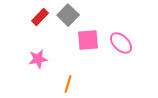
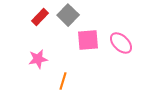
orange line: moved 5 px left, 3 px up
